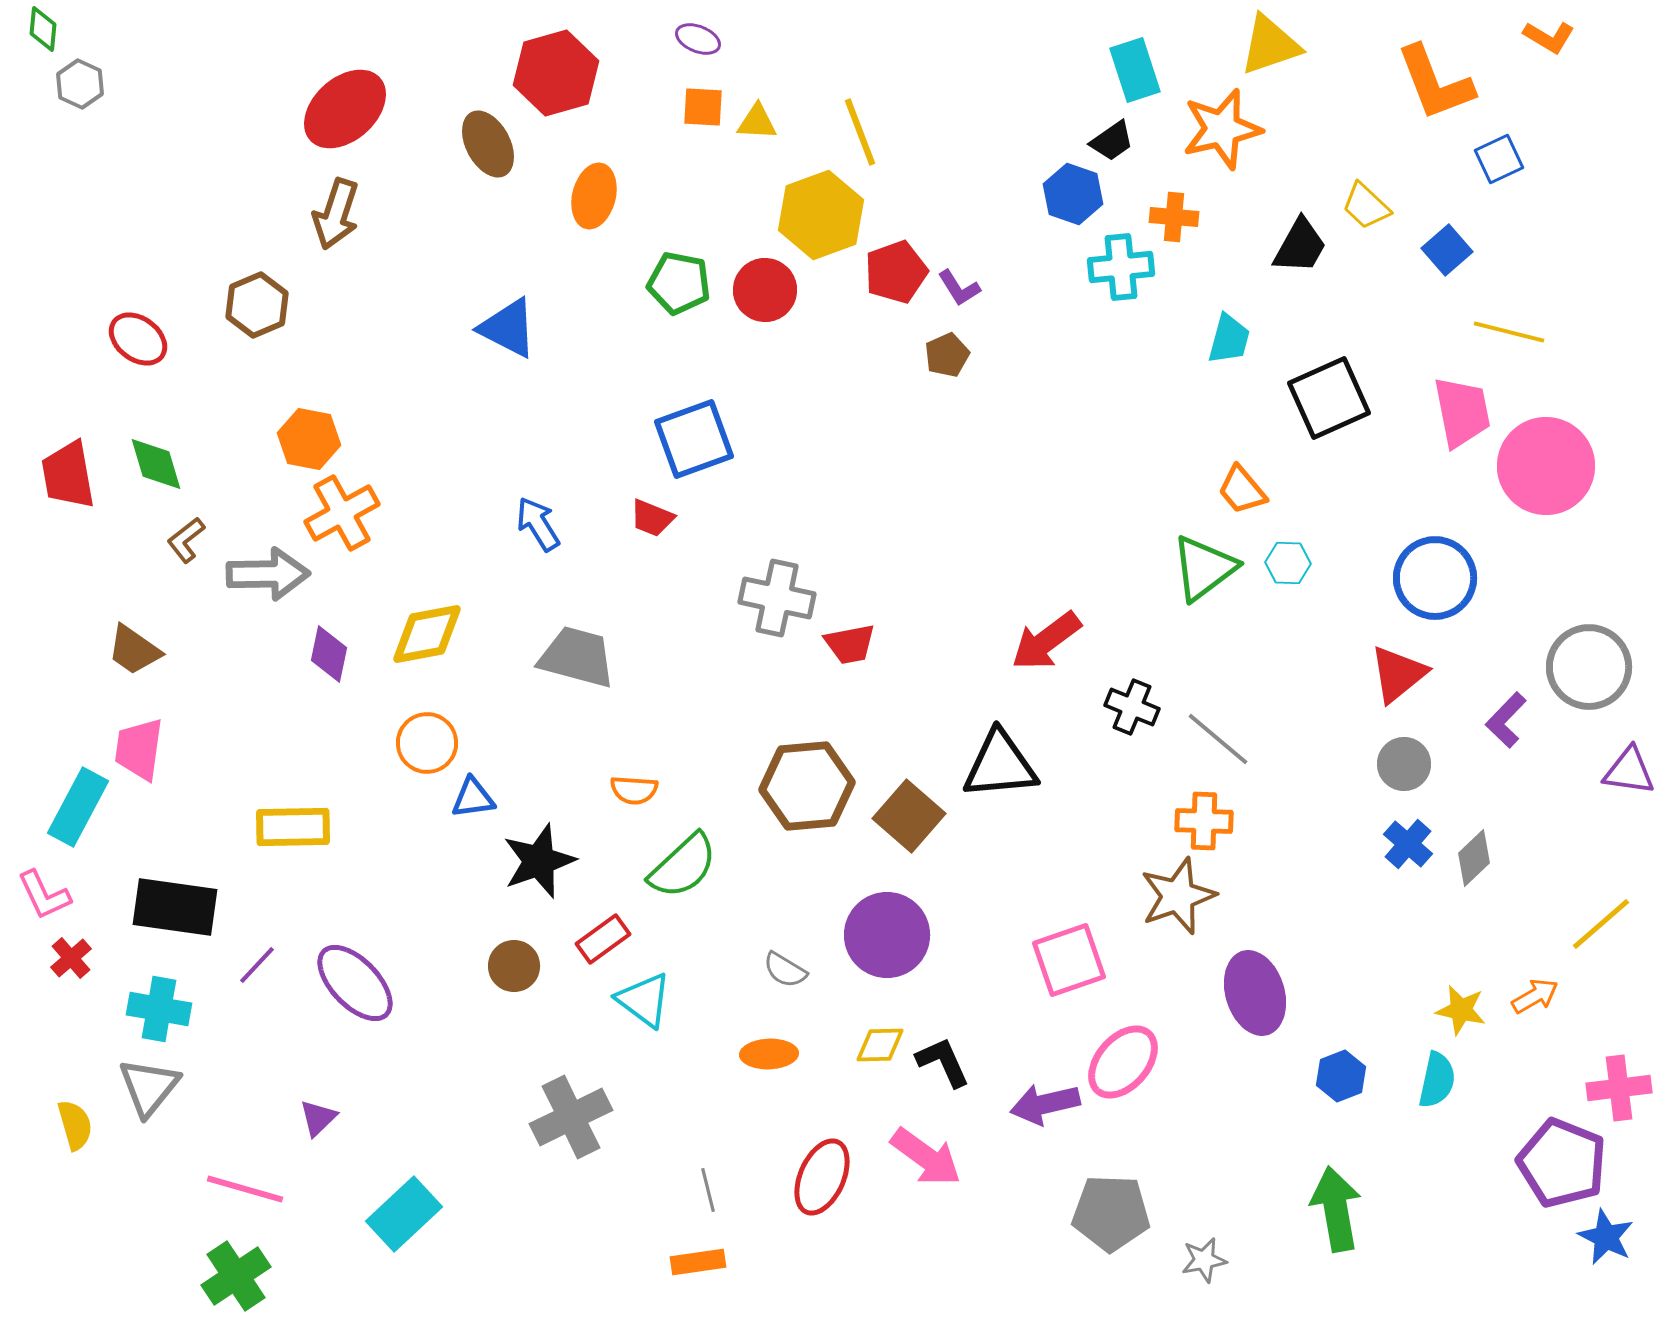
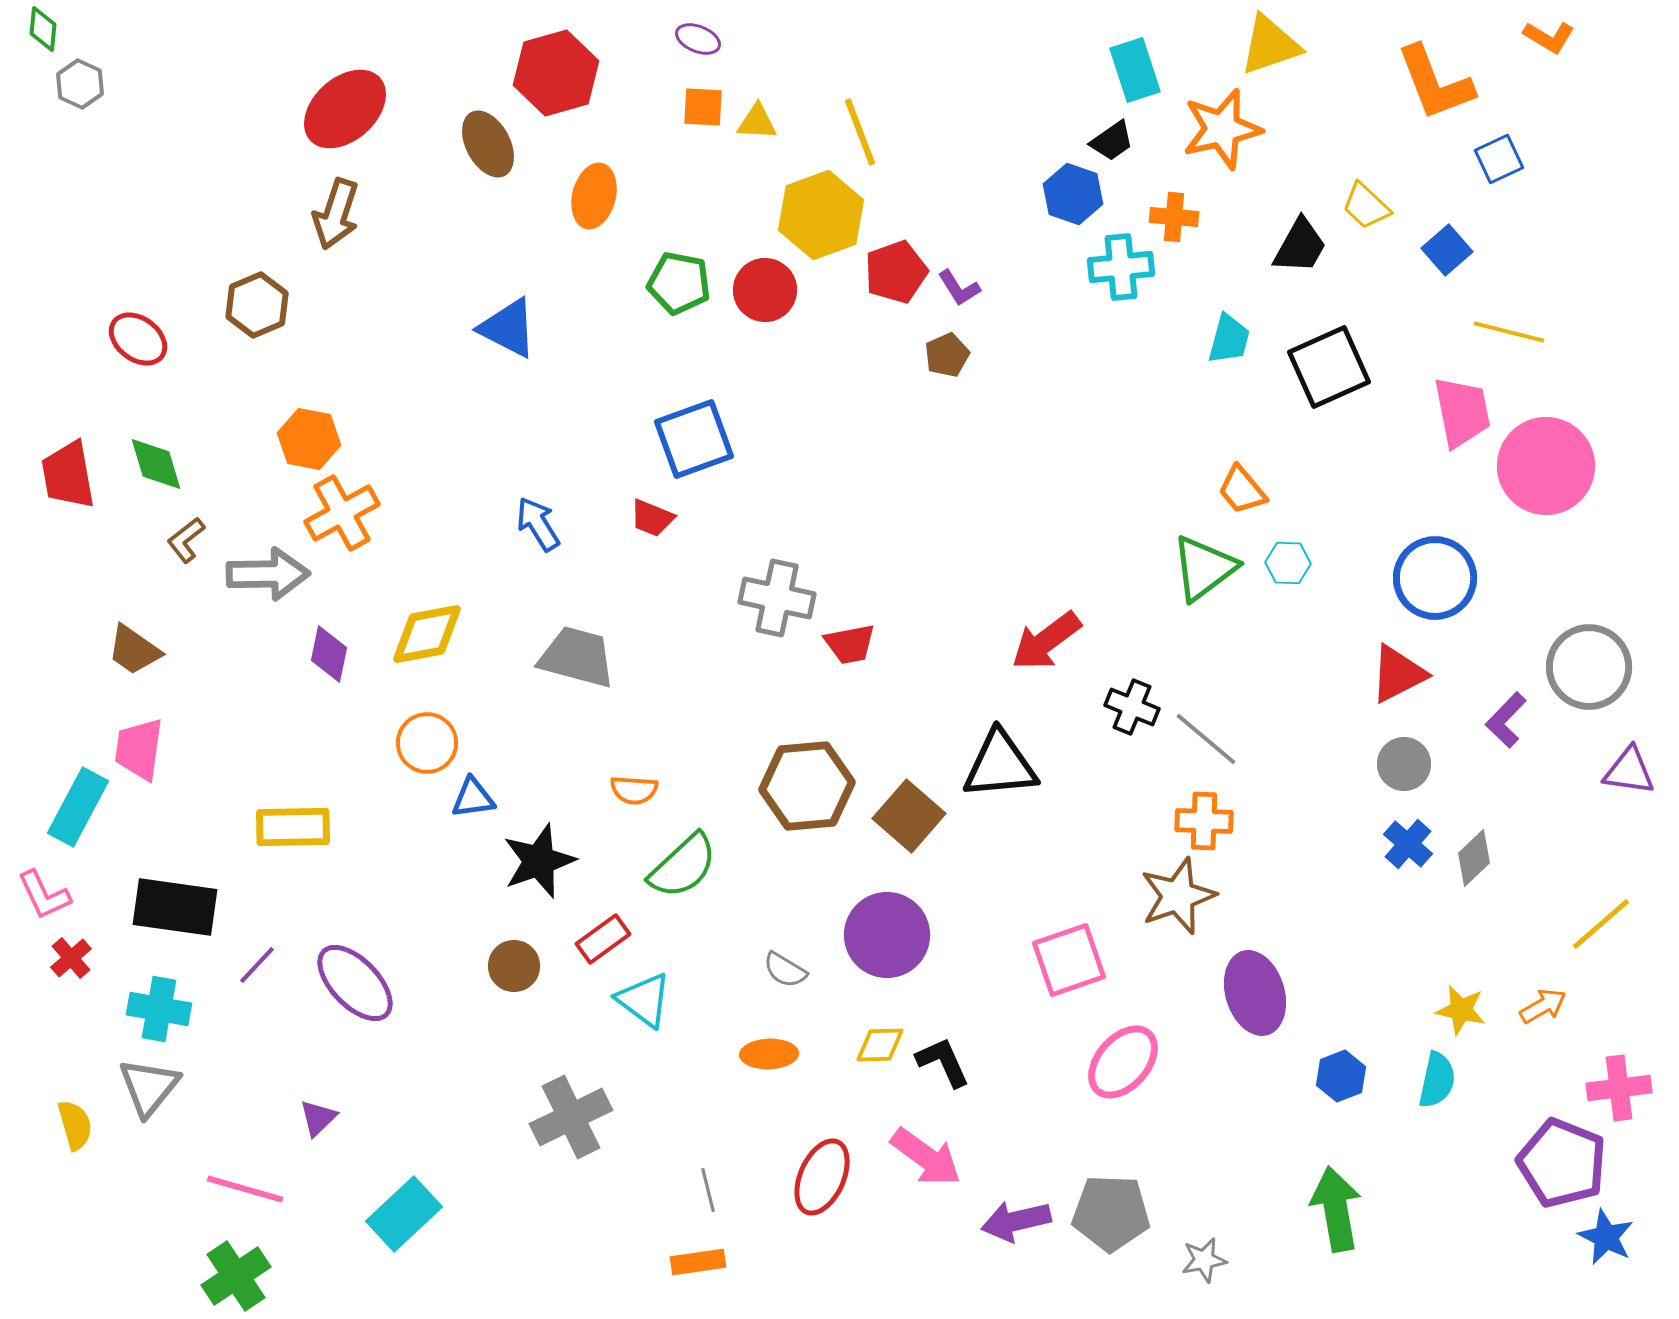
black square at (1329, 398): moved 31 px up
red triangle at (1398, 674): rotated 12 degrees clockwise
gray line at (1218, 739): moved 12 px left
orange arrow at (1535, 996): moved 8 px right, 10 px down
purple arrow at (1045, 1104): moved 29 px left, 117 px down
